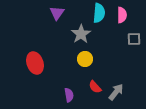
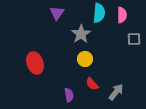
red semicircle: moved 3 px left, 3 px up
